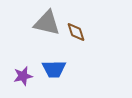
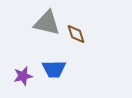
brown diamond: moved 2 px down
